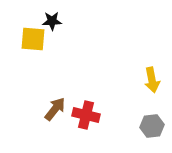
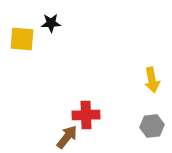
black star: moved 1 px left, 2 px down
yellow square: moved 11 px left
brown arrow: moved 12 px right, 28 px down
red cross: rotated 16 degrees counterclockwise
